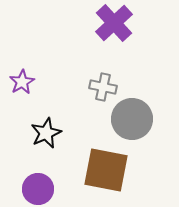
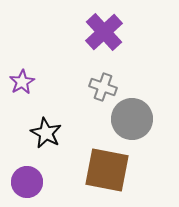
purple cross: moved 10 px left, 9 px down
gray cross: rotated 8 degrees clockwise
black star: rotated 20 degrees counterclockwise
brown square: moved 1 px right
purple circle: moved 11 px left, 7 px up
